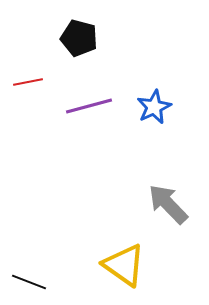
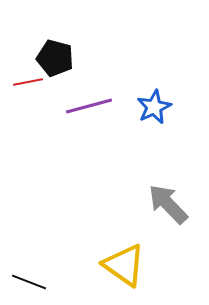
black pentagon: moved 24 px left, 20 px down
